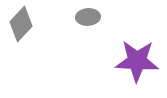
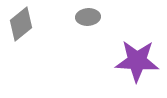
gray diamond: rotated 8 degrees clockwise
